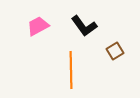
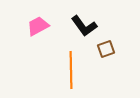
brown square: moved 9 px left, 2 px up; rotated 12 degrees clockwise
